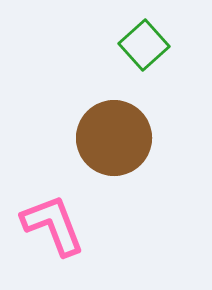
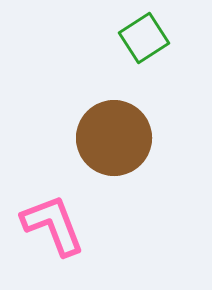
green square: moved 7 px up; rotated 9 degrees clockwise
